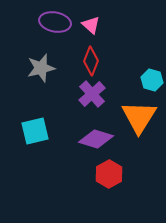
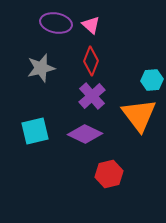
purple ellipse: moved 1 px right, 1 px down
cyan hexagon: rotated 20 degrees counterclockwise
purple cross: moved 2 px down
orange triangle: moved 2 px up; rotated 9 degrees counterclockwise
purple diamond: moved 11 px left, 5 px up; rotated 8 degrees clockwise
red hexagon: rotated 16 degrees clockwise
